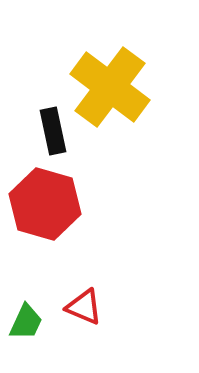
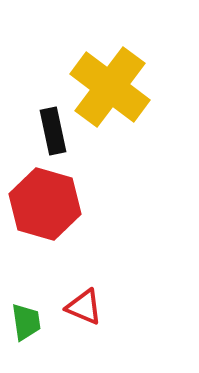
green trapezoid: rotated 33 degrees counterclockwise
